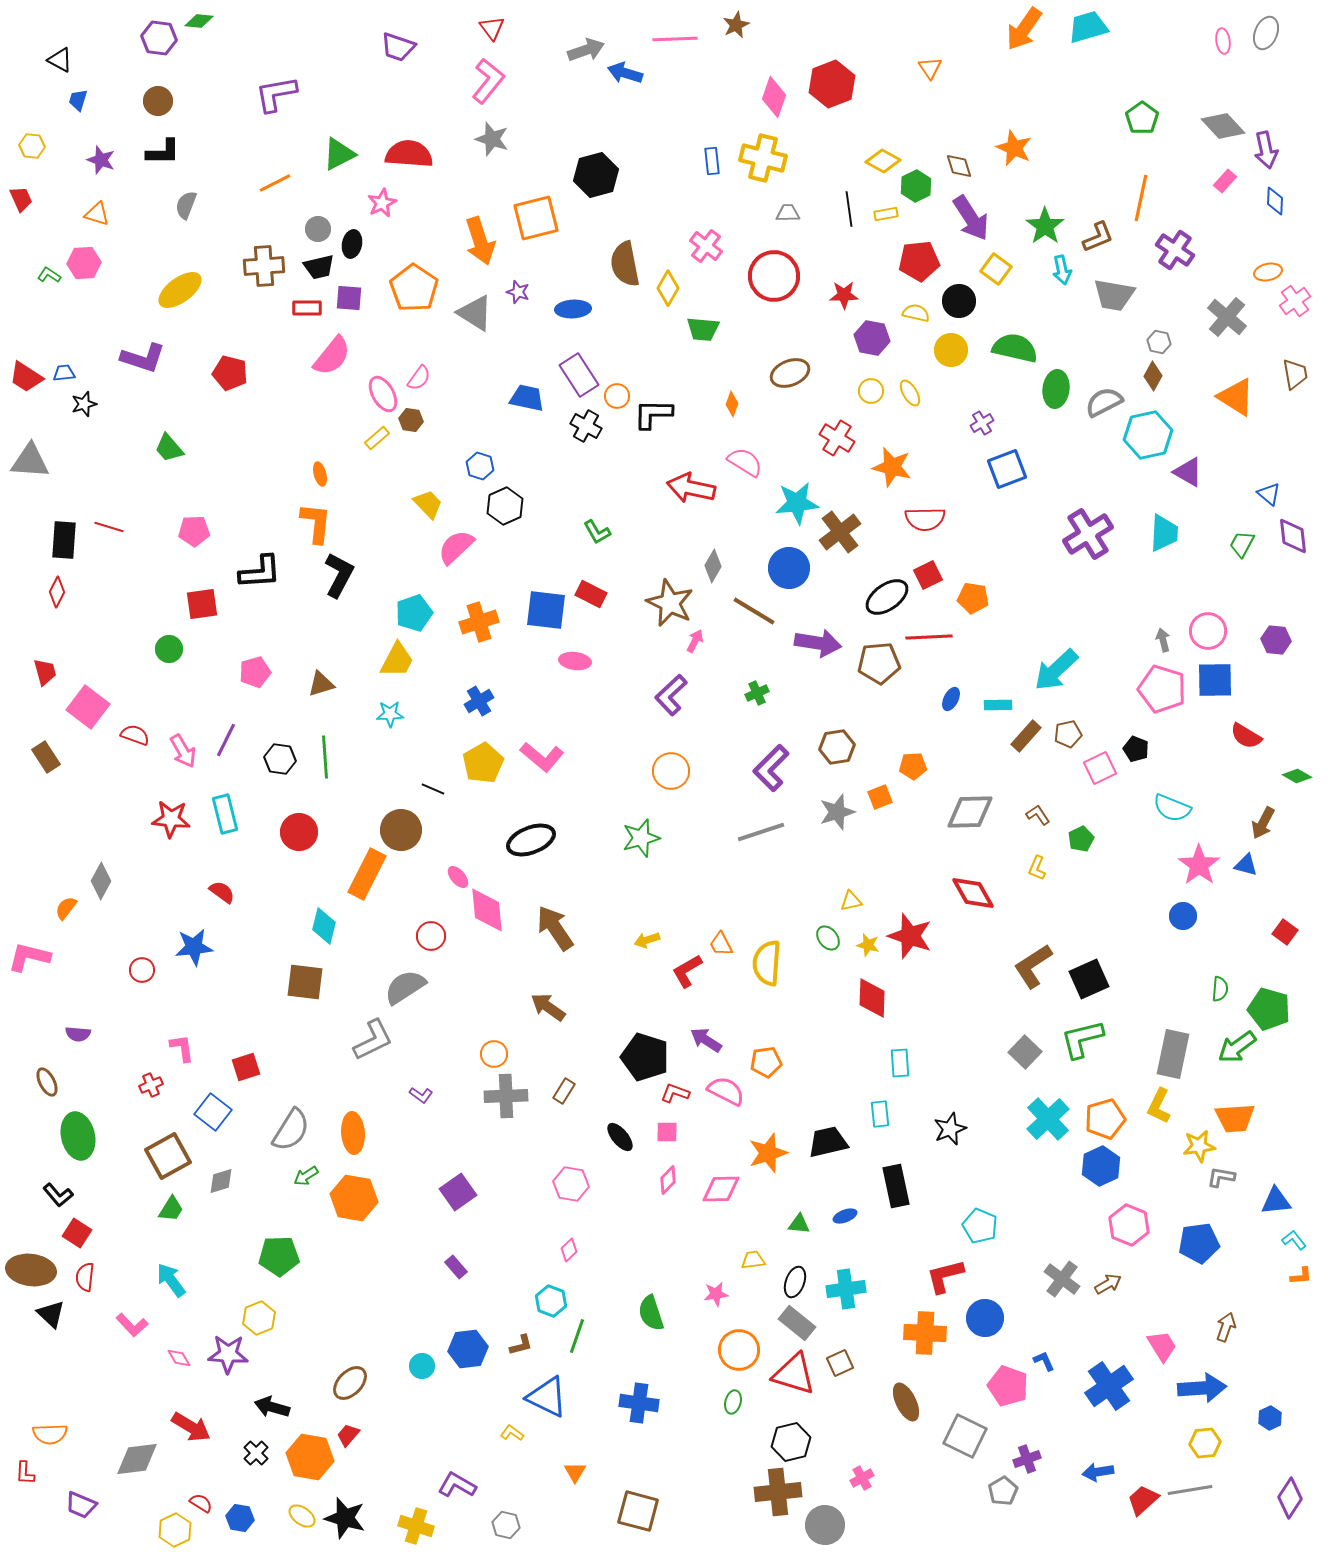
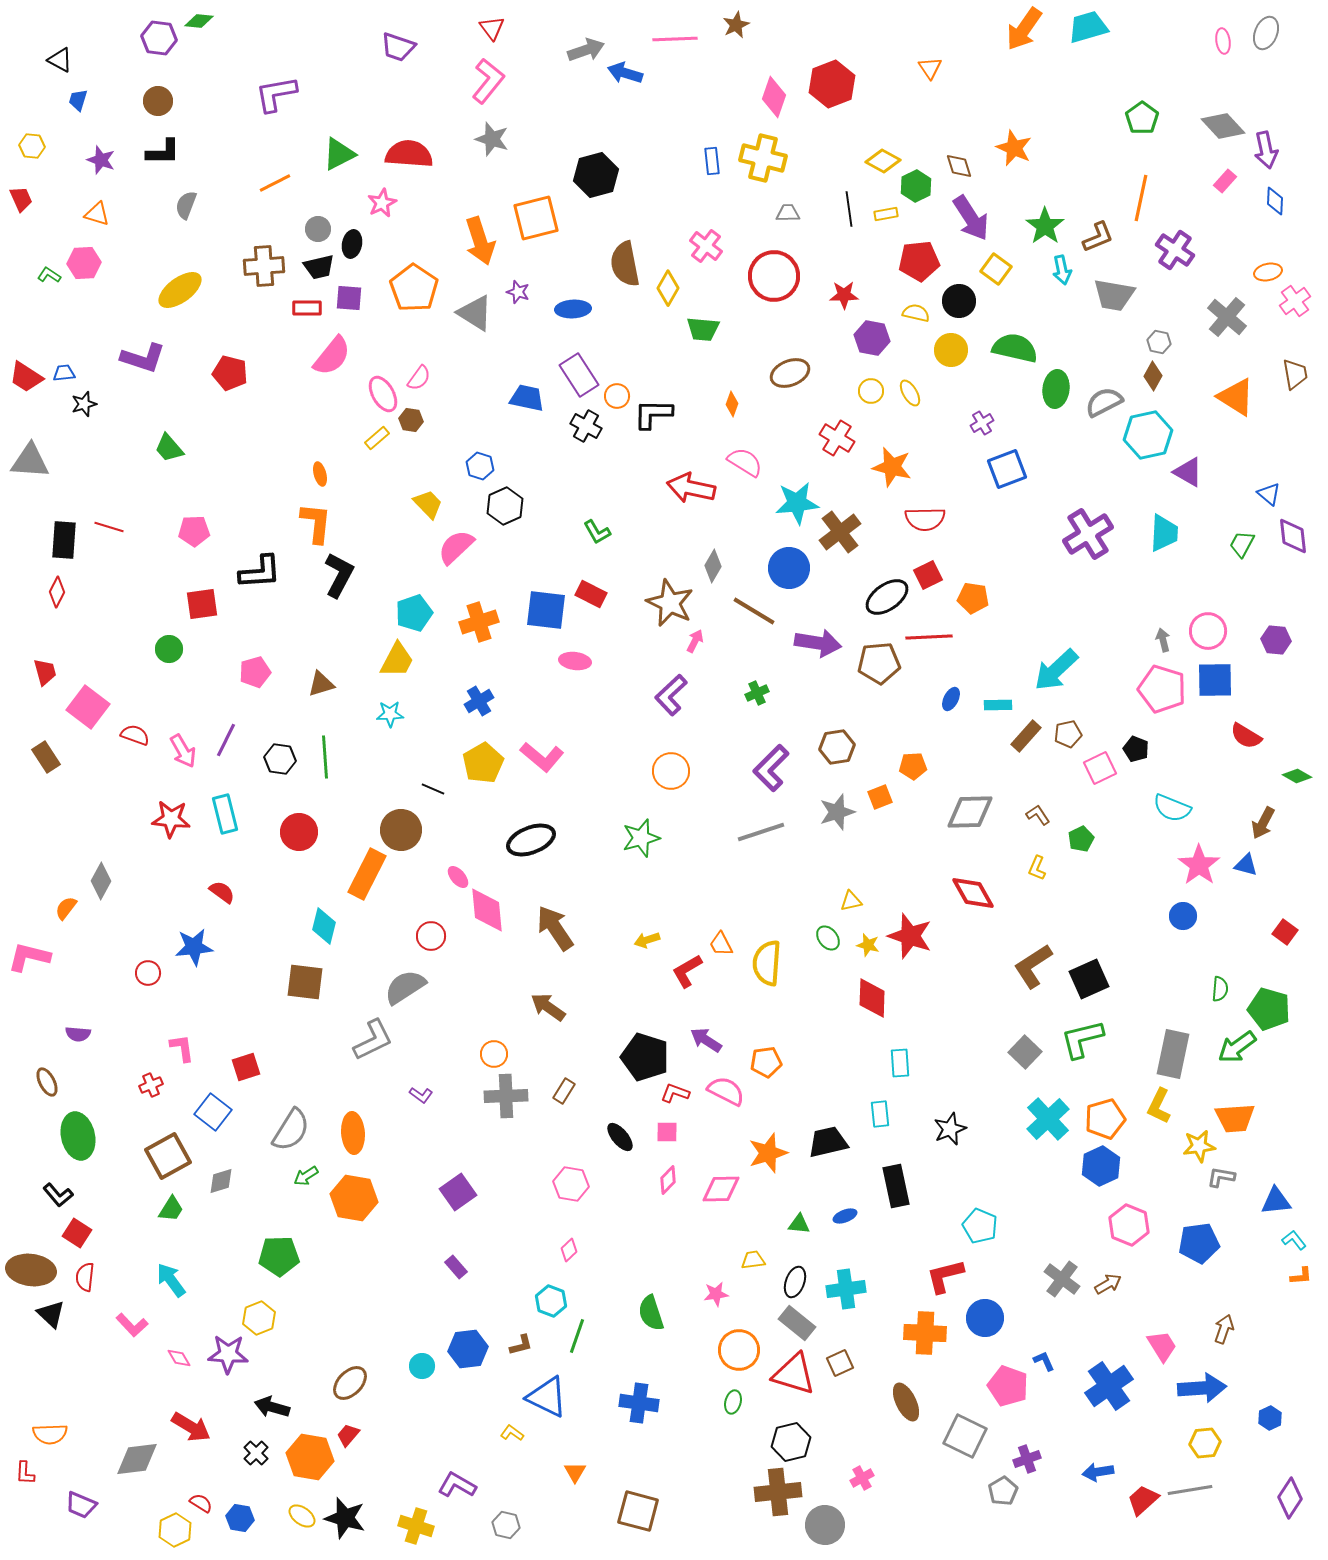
red circle at (142, 970): moved 6 px right, 3 px down
brown arrow at (1226, 1327): moved 2 px left, 2 px down
